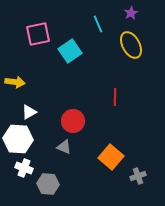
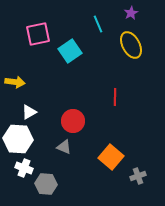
gray hexagon: moved 2 px left
